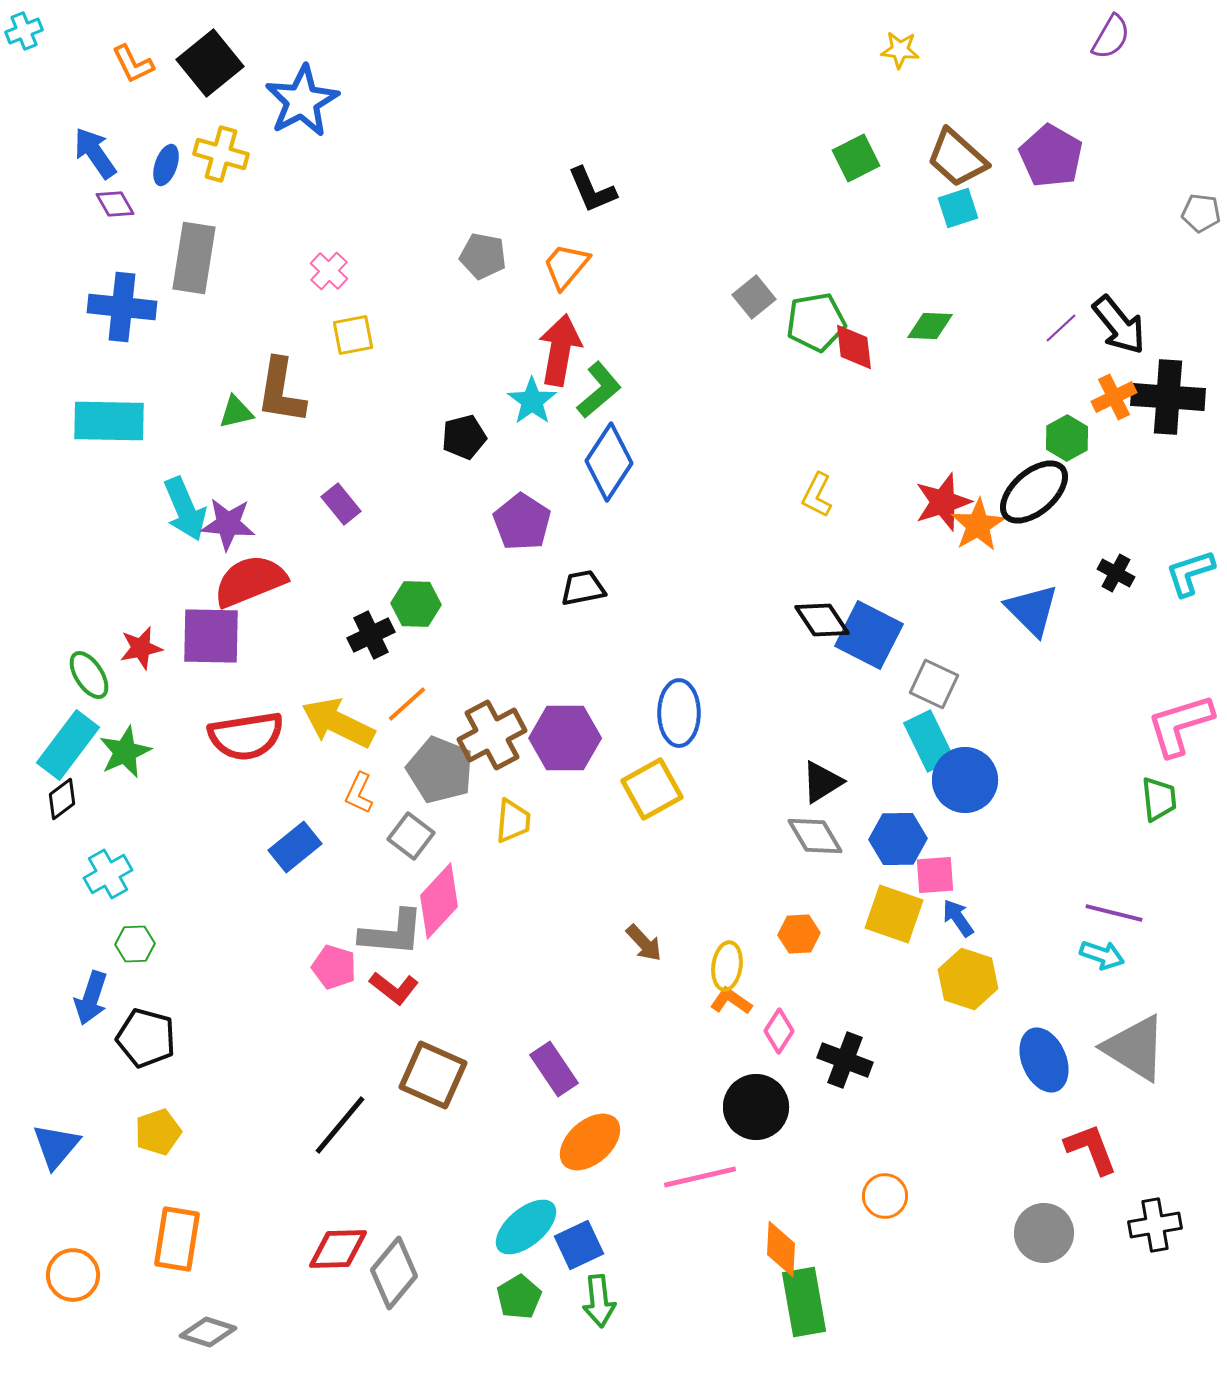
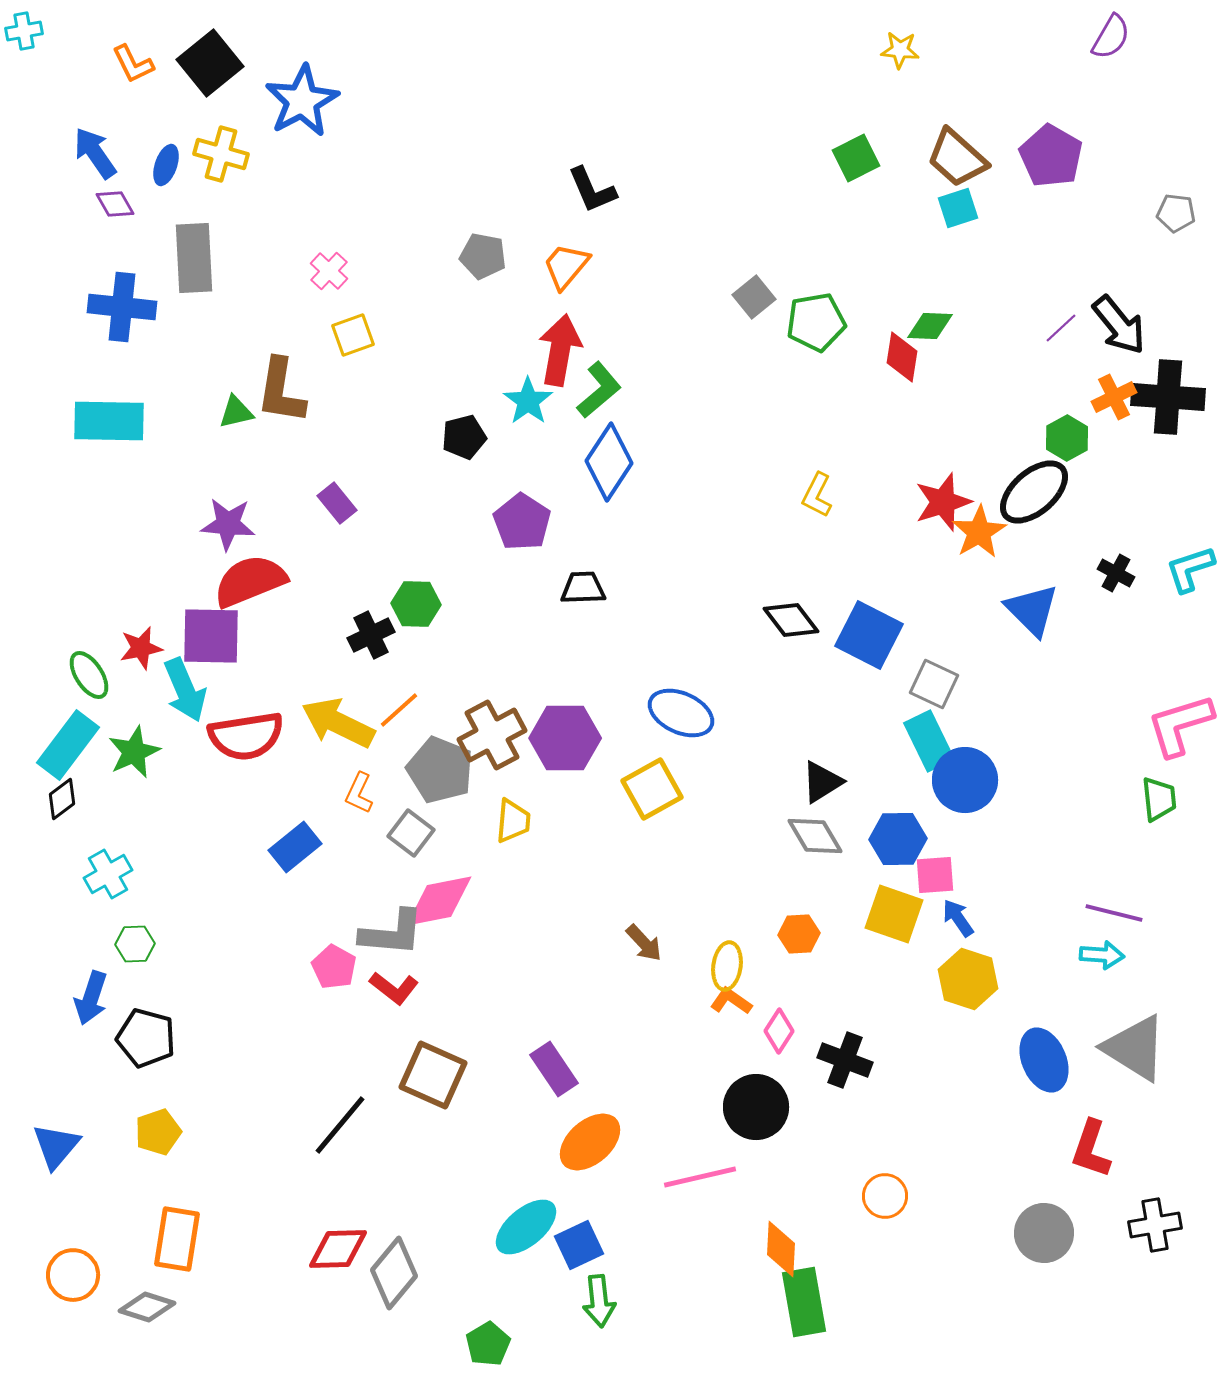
cyan cross at (24, 31): rotated 12 degrees clockwise
gray pentagon at (1201, 213): moved 25 px left
gray rectangle at (194, 258): rotated 12 degrees counterclockwise
yellow square at (353, 335): rotated 9 degrees counterclockwise
red diamond at (854, 347): moved 48 px right, 10 px down; rotated 15 degrees clockwise
cyan star at (532, 401): moved 4 px left
purple rectangle at (341, 504): moved 4 px left, 1 px up
cyan arrow at (185, 509): moved 181 px down
orange star at (978, 525): moved 1 px right, 7 px down
cyan L-shape at (1190, 573): moved 4 px up
black trapezoid at (583, 588): rotated 9 degrees clockwise
black diamond at (822, 620): moved 31 px left; rotated 4 degrees counterclockwise
orange line at (407, 704): moved 8 px left, 6 px down
blue ellipse at (679, 713): moved 2 px right; rotated 66 degrees counterclockwise
green star at (125, 752): moved 9 px right
gray square at (411, 836): moved 3 px up
pink diamond at (439, 901): rotated 36 degrees clockwise
cyan arrow at (1102, 955): rotated 15 degrees counterclockwise
pink pentagon at (334, 967): rotated 12 degrees clockwise
red L-shape at (1091, 1149): rotated 140 degrees counterclockwise
green pentagon at (519, 1297): moved 31 px left, 47 px down
gray diamond at (208, 1332): moved 61 px left, 25 px up
